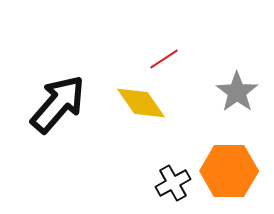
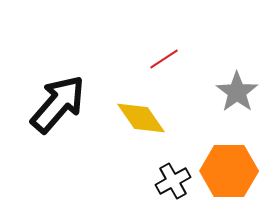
yellow diamond: moved 15 px down
black cross: moved 2 px up
